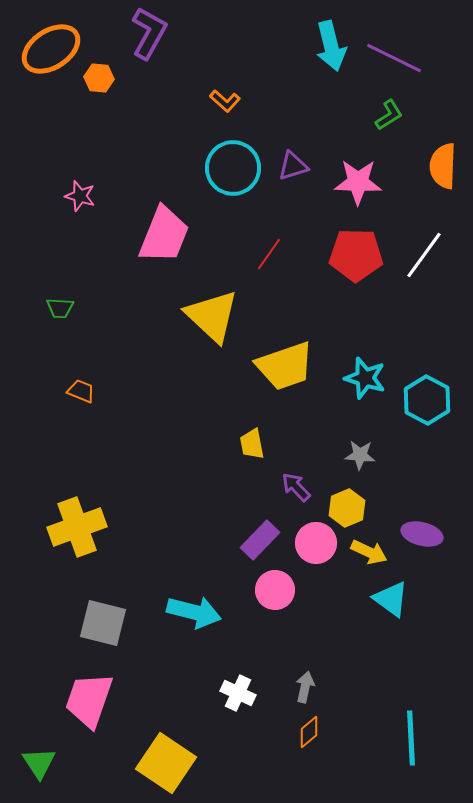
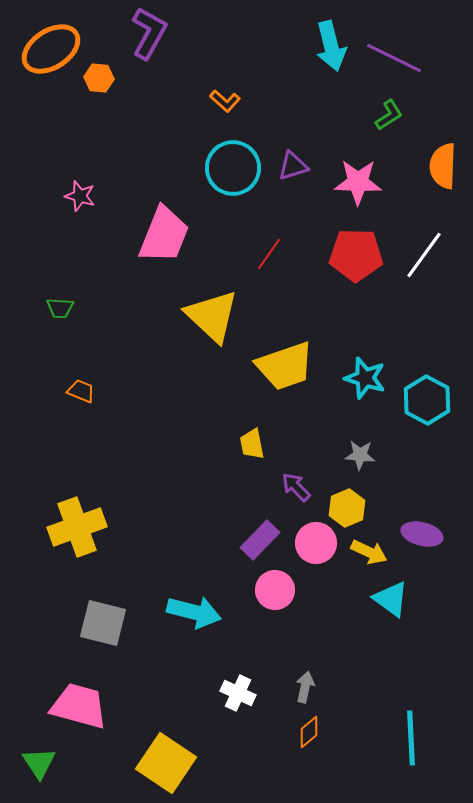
pink trapezoid at (89, 700): moved 10 px left, 6 px down; rotated 86 degrees clockwise
